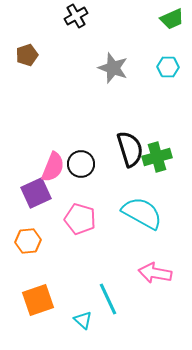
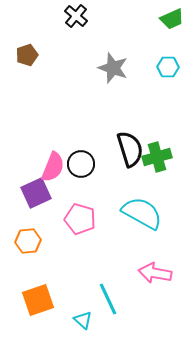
black cross: rotated 20 degrees counterclockwise
